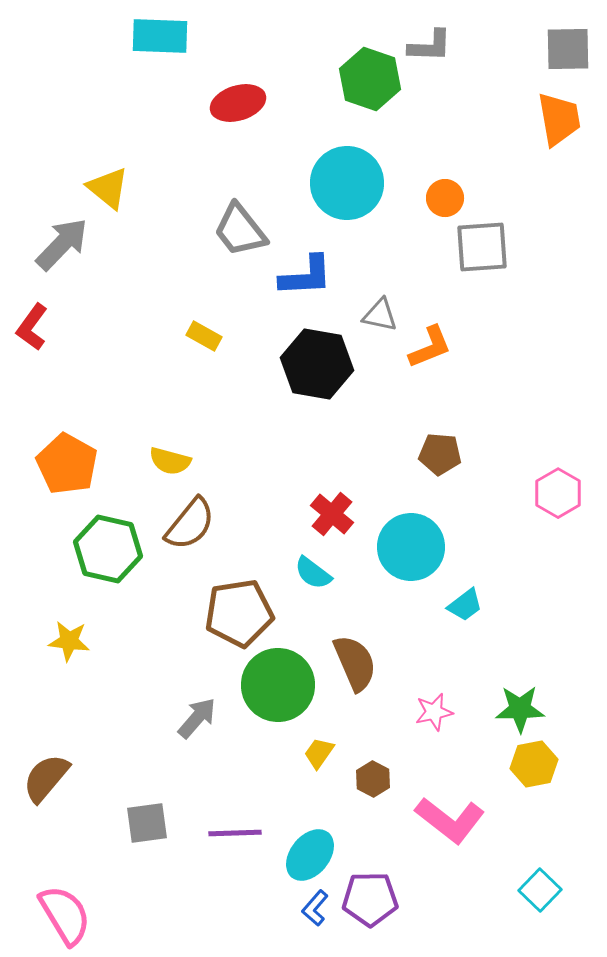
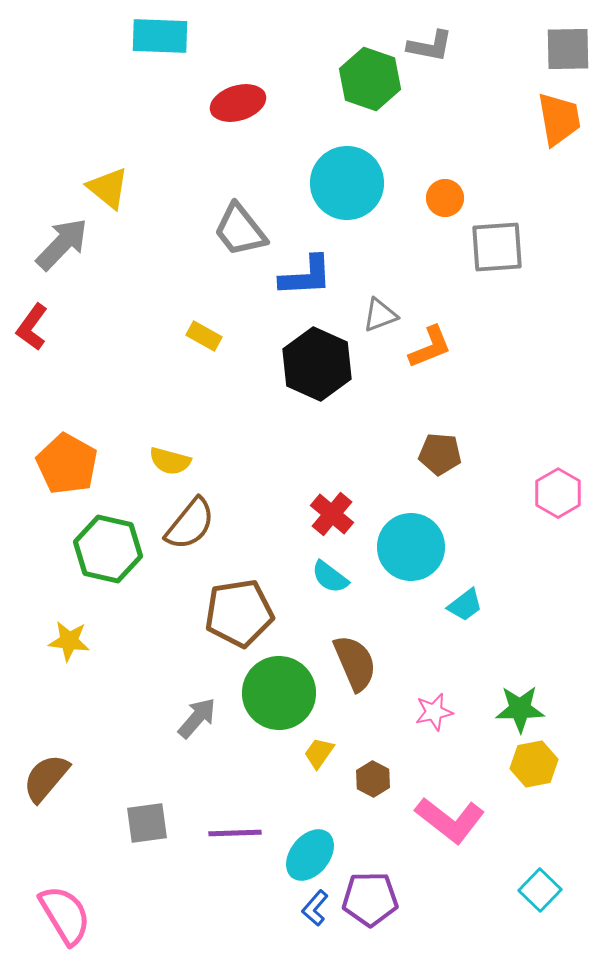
gray L-shape at (430, 46): rotated 9 degrees clockwise
gray square at (482, 247): moved 15 px right
gray triangle at (380, 315): rotated 33 degrees counterclockwise
black hexagon at (317, 364): rotated 14 degrees clockwise
cyan semicircle at (313, 573): moved 17 px right, 4 px down
green circle at (278, 685): moved 1 px right, 8 px down
